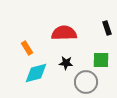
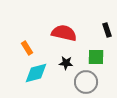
black rectangle: moved 2 px down
red semicircle: rotated 15 degrees clockwise
green square: moved 5 px left, 3 px up
